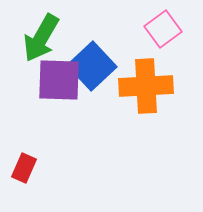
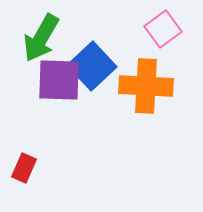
orange cross: rotated 6 degrees clockwise
